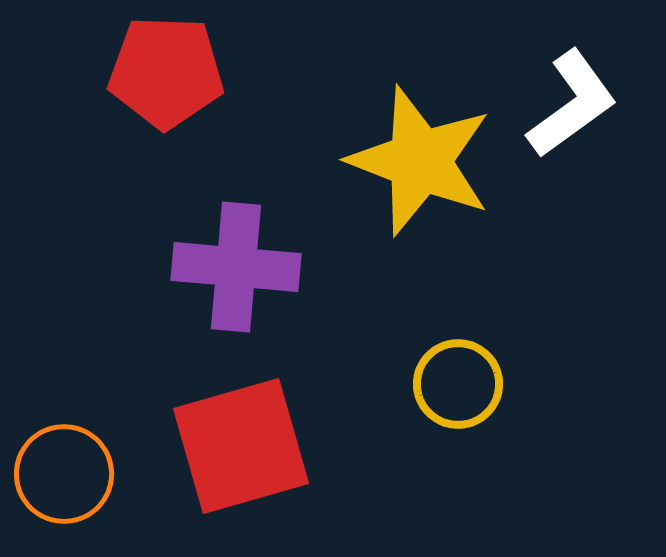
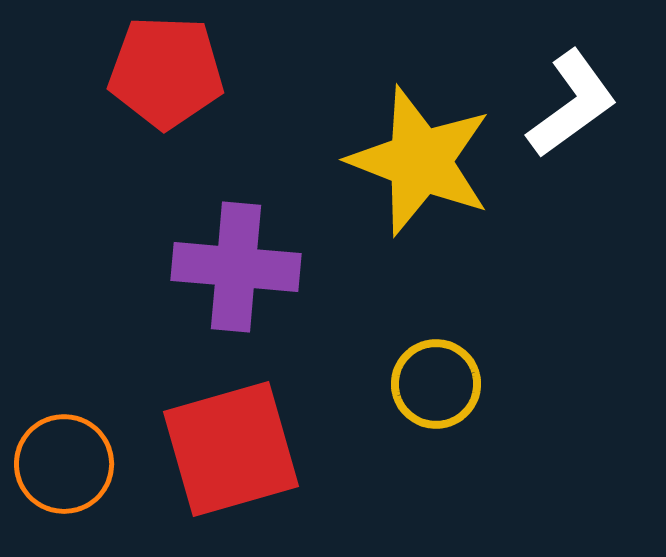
yellow circle: moved 22 px left
red square: moved 10 px left, 3 px down
orange circle: moved 10 px up
